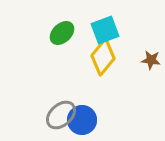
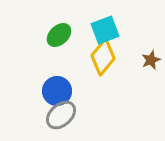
green ellipse: moved 3 px left, 2 px down
brown star: rotated 30 degrees counterclockwise
blue circle: moved 25 px left, 29 px up
